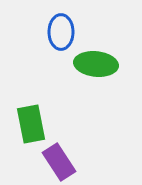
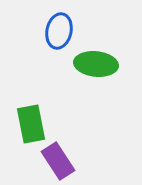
blue ellipse: moved 2 px left, 1 px up; rotated 12 degrees clockwise
purple rectangle: moved 1 px left, 1 px up
